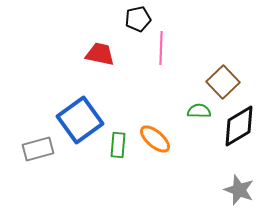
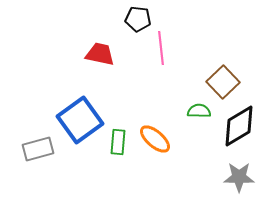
black pentagon: rotated 20 degrees clockwise
pink line: rotated 8 degrees counterclockwise
green rectangle: moved 3 px up
gray star: moved 13 px up; rotated 20 degrees counterclockwise
